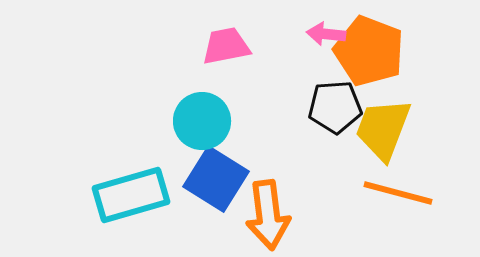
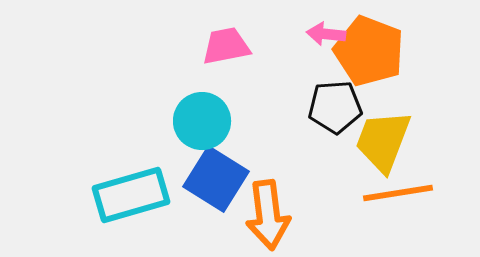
yellow trapezoid: moved 12 px down
orange line: rotated 24 degrees counterclockwise
